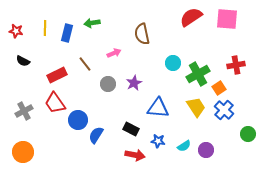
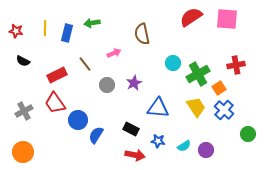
gray circle: moved 1 px left, 1 px down
